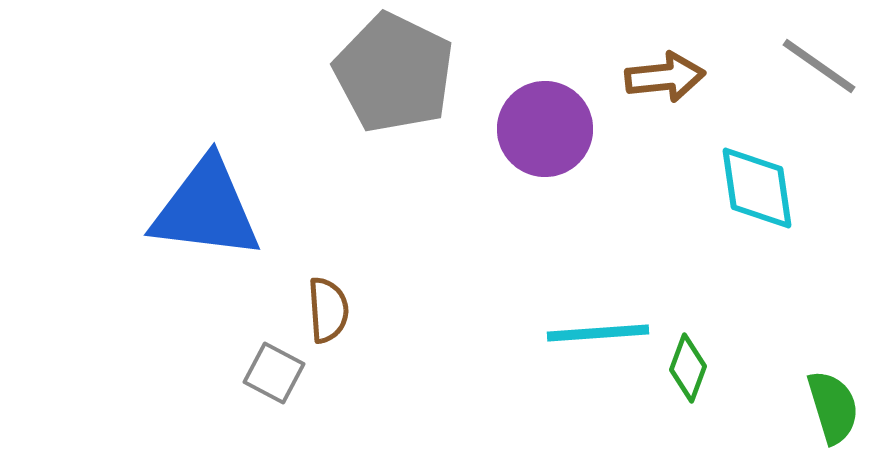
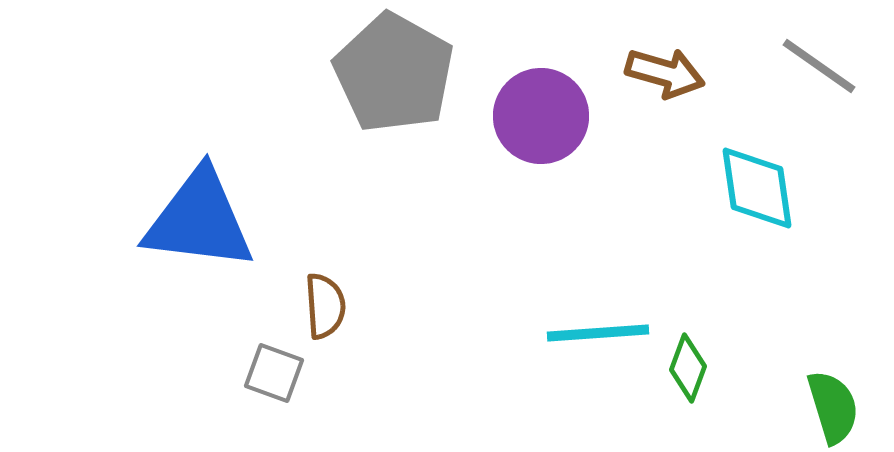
gray pentagon: rotated 3 degrees clockwise
brown arrow: moved 4 px up; rotated 22 degrees clockwise
purple circle: moved 4 px left, 13 px up
blue triangle: moved 7 px left, 11 px down
brown semicircle: moved 3 px left, 4 px up
gray square: rotated 8 degrees counterclockwise
